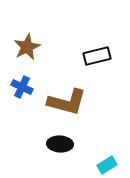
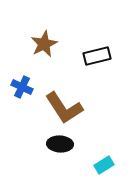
brown star: moved 17 px right, 3 px up
brown L-shape: moved 3 px left, 6 px down; rotated 42 degrees clockwise
cyan rectangle: moved 3 px left
